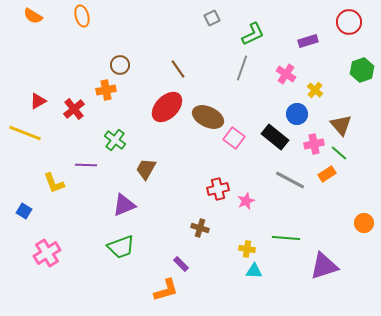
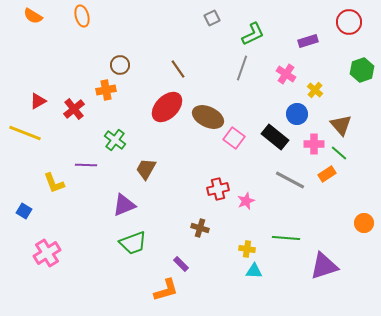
pink cross at (314, 144): rotated 12 degrees clockwise
green trapezoid at (121, 247): moved 12 px right, 4 px up
